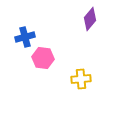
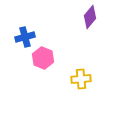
purple diamond: moved 2 px up
pink hexagon: rotated 15 degrees clockwise
